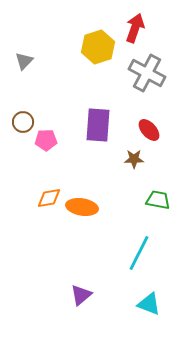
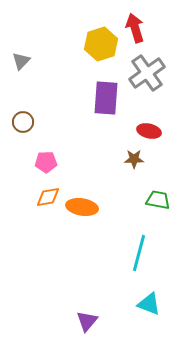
red arrow: rotated 36 degrees counterclockwise
yellow hexagon: moved 3 px right, 3 px up
gray triangle: moved 3 px left
gray cross: rotated 27 degrees clockwise
purple rectangle: moved 8 px right, 27 px up
red ellipse: moved 1 px down; rotated 35 degrees counterclockwise
pink pentagon: moved 22 px down
orange diamond: moved 1 px left, 1 px up
cyan line: rotated 12 degrees counterclockwise
purple triangle: moved 6 px right, 26 px down; rotated 10 degrees counterclockwise
